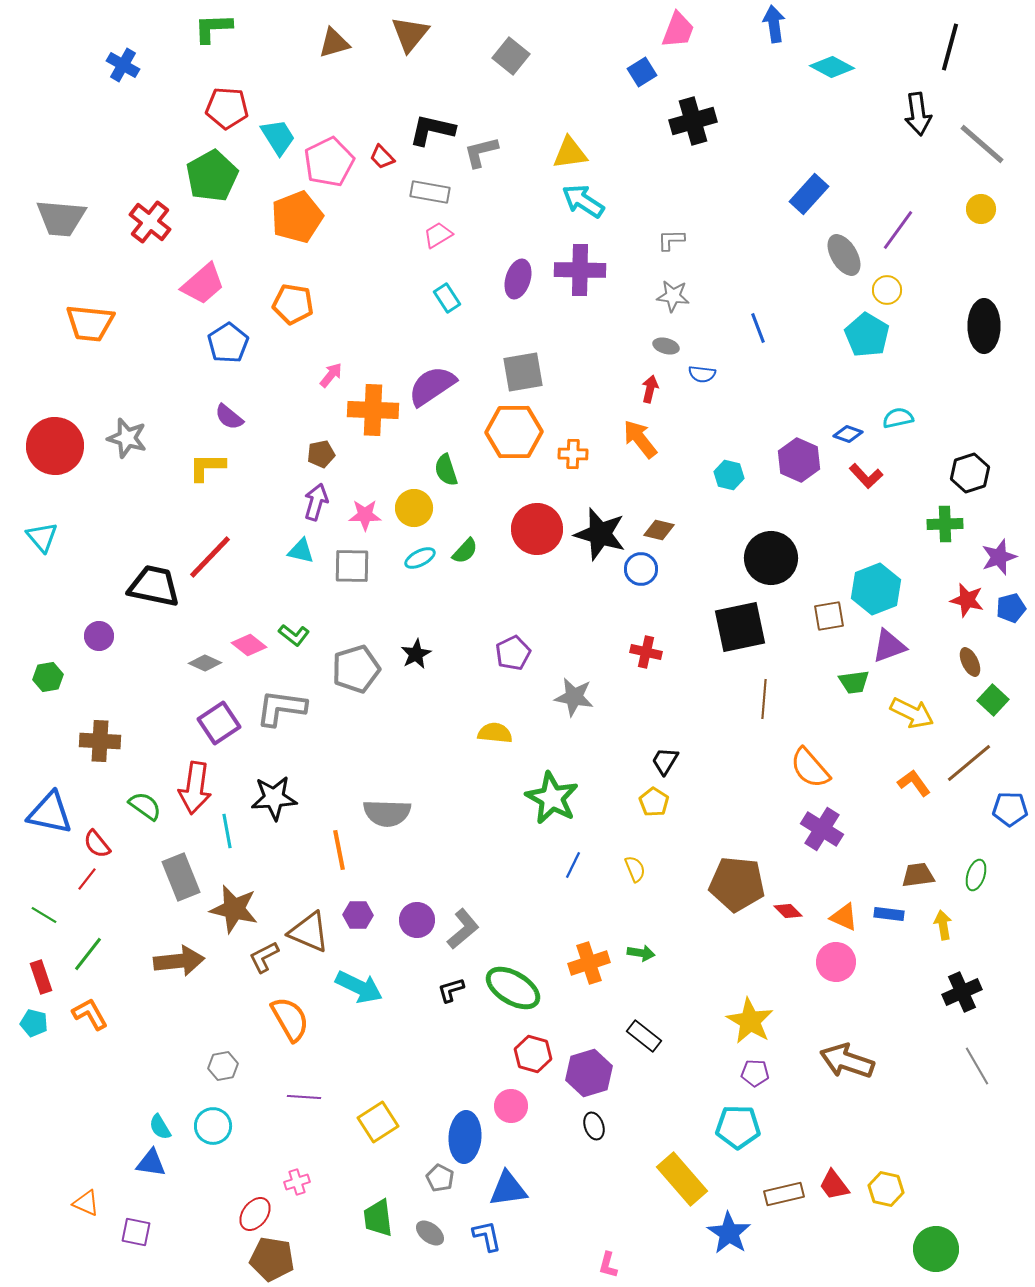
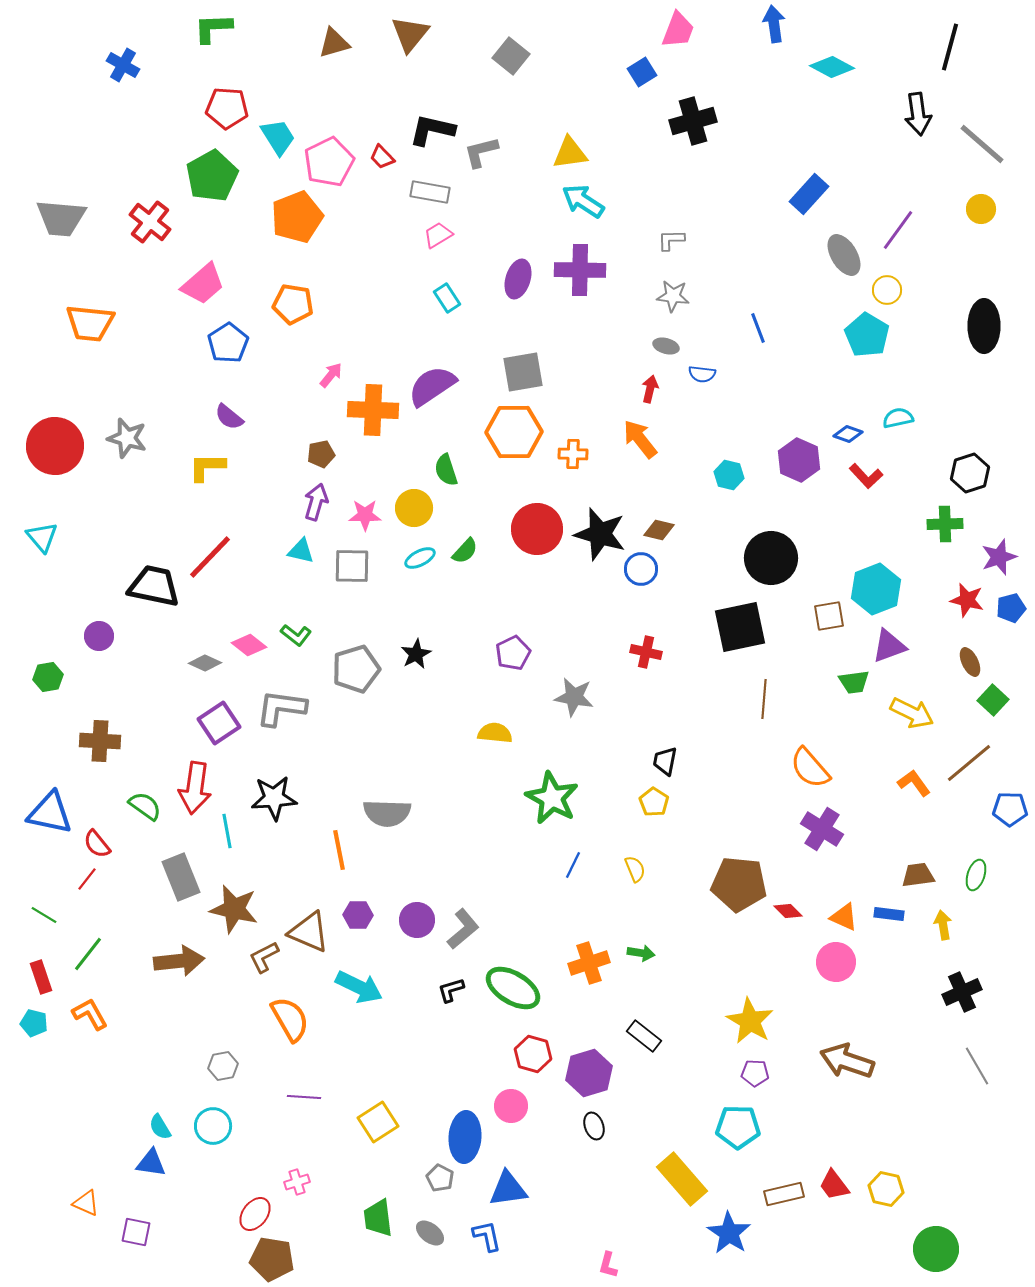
green L-shape at (294, 635): moved 2 px right
black trapezoid at (665, 761): rotated 20 degrees counterclockwise
brown pentagon at (737, 884): moved 2 px right
